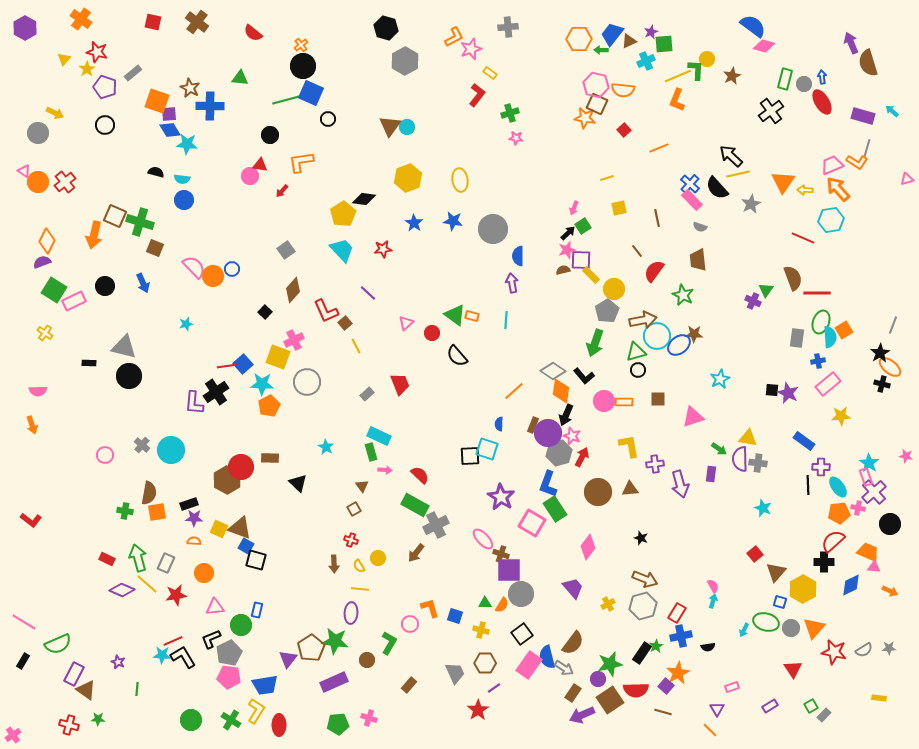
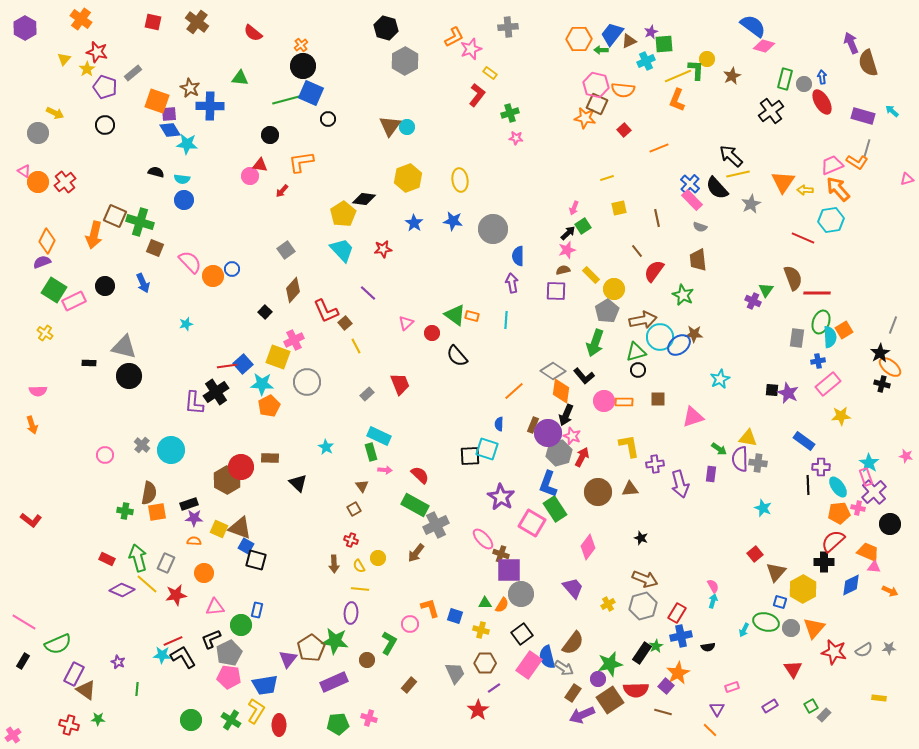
purple square at (581, 260): moved 25 px left, 31 px down
pink semicircle at (194, 267): moved 4 px left, 5 px up
cyan circle at (657, 336): moved 3 px right, 1 px down
